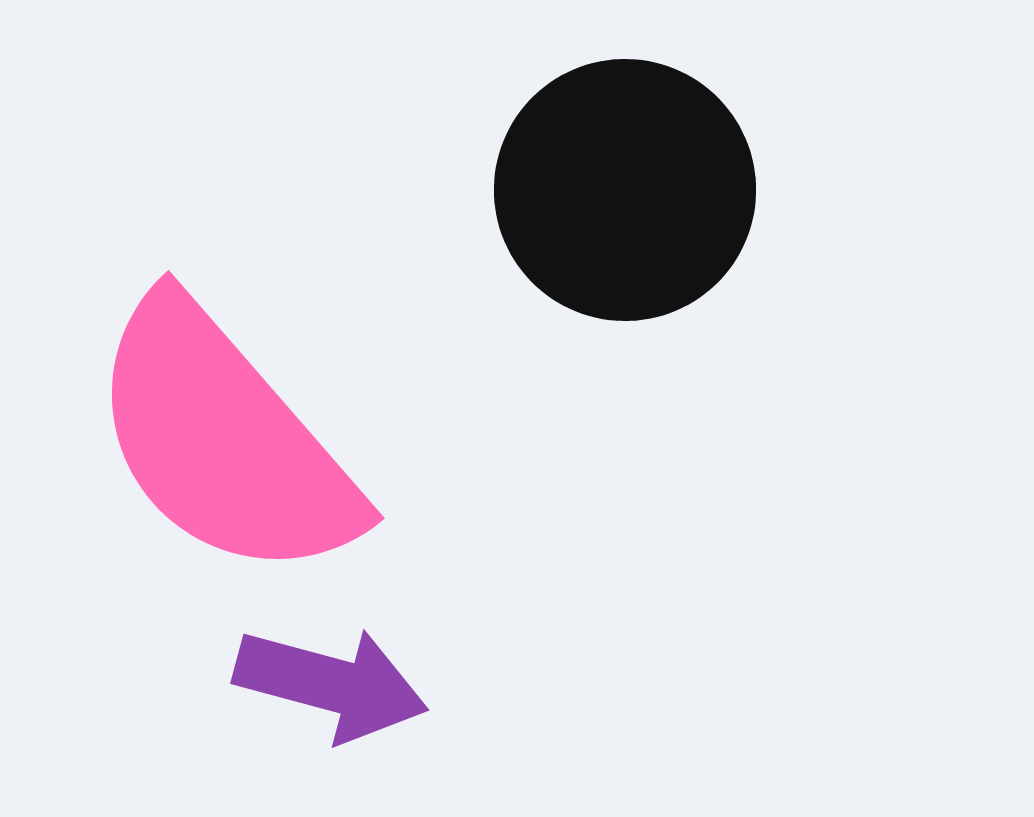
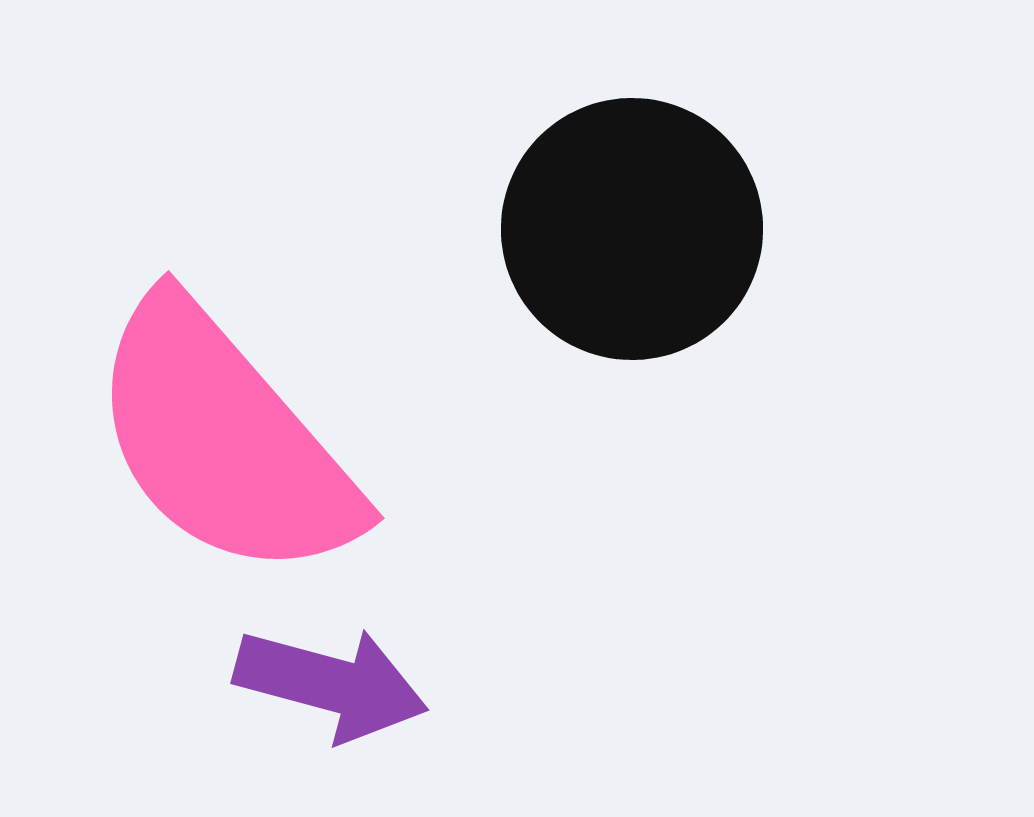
black circle: moved 7 px right, 39 px down
